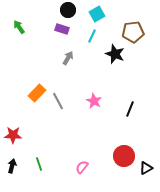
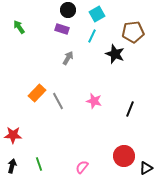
pink star: rotated 14 degrees counterclockwise
